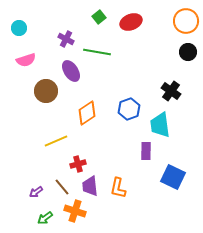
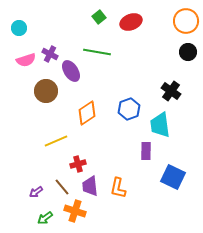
purple cross: moved 16 px left, 15 px down
